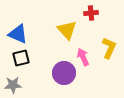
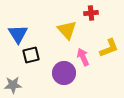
blue triangle: rotated 35 degrees clockwise
yellow L-shape: rotated 45 degrees clockwise
black square: moved 10 px right, 3 px up
